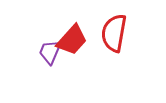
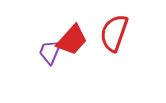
red semicircle: rotated 9 degrees clockwise
